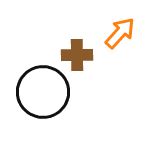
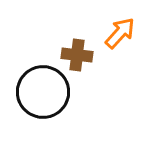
brown cross: rotated 8 degrees clockwise
